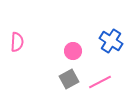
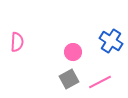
pink circle: moved 1 px down
